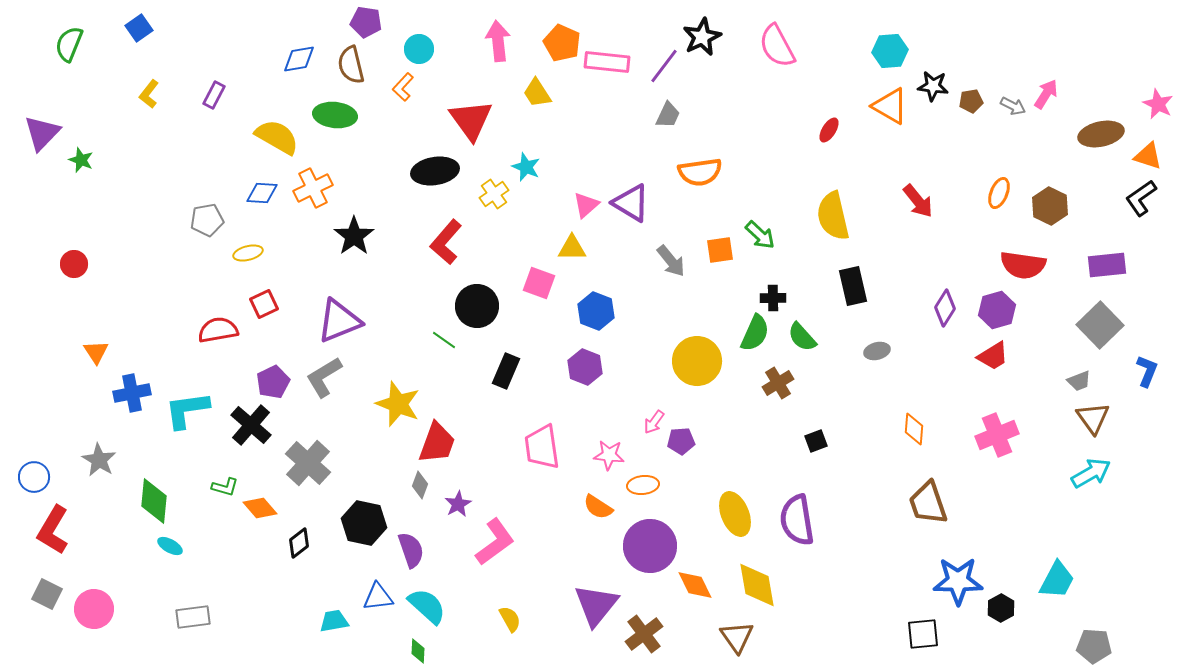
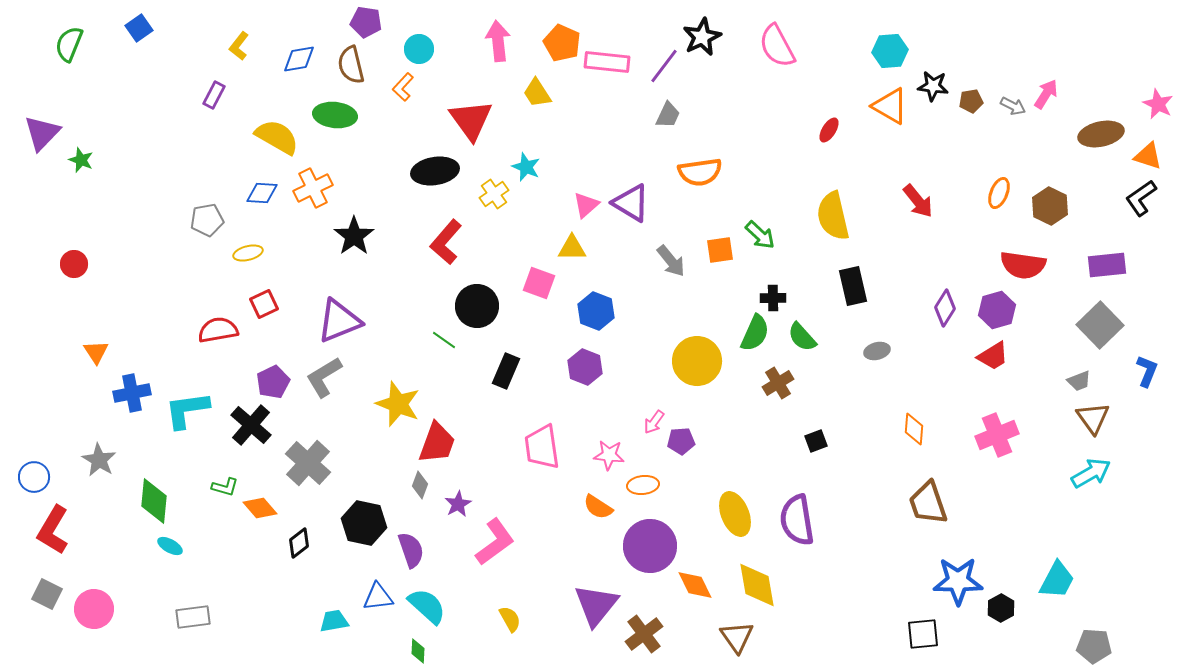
yellow L-shape at (149, 94): moved 90 px right, 48 px up
